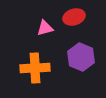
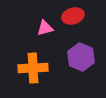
red ellipse: moved 1 px left, 1 px up
orange cross: moved 2 px left
